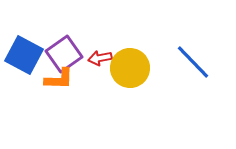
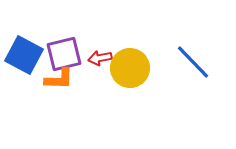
purple square: rotated 21 degrees clockwise
